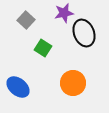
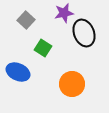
orange circle: moved 1 px left, 1 px down
blue ellipse: moved 15 px up; rotated 15 degrees counterclockwise
